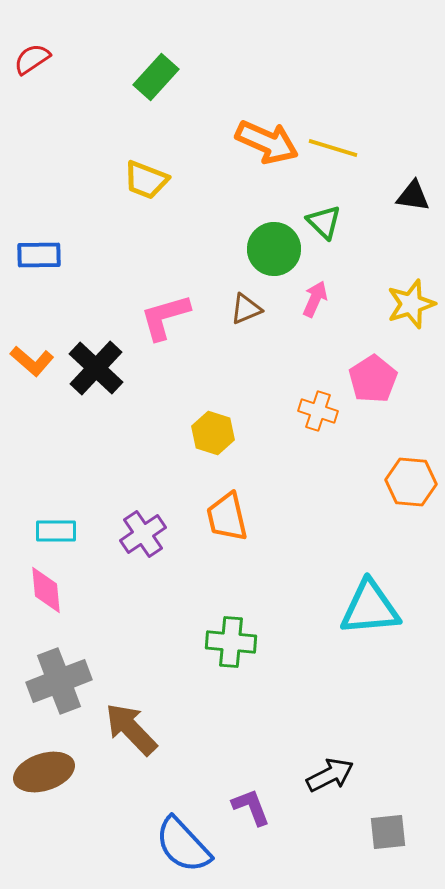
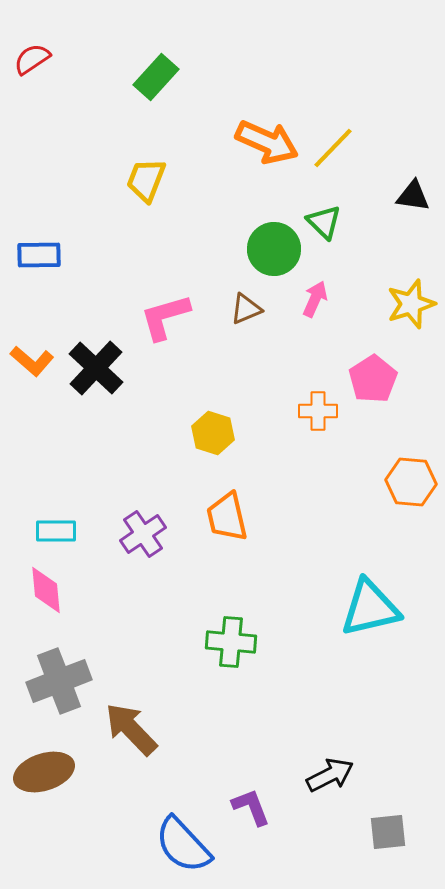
yellow line: rotated 63 degrees counterclockwise
yellow trapezoid: rotated 90 degrees clockwise
orange cross: rotated 18 degrees counterclockwise
cyan triangle: rotated 8 degrees counterclockwise
